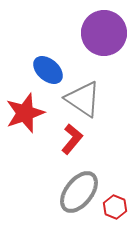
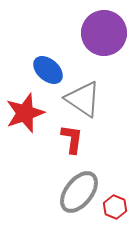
red L-shape: rotated 32 degrees counterclockwise
